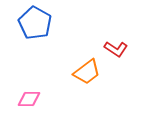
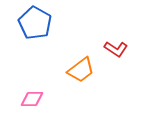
orange trapezoid: moved 6 px left, 2 px up
pink diamond: moved 3 px right
